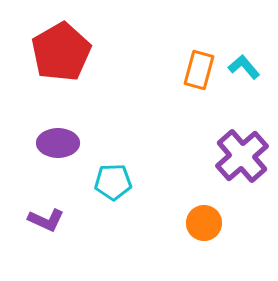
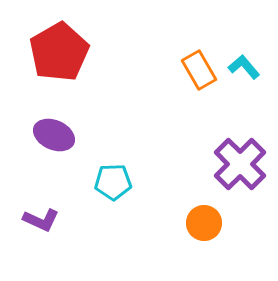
red pentagon: moved 2 px left
orange rectangle: rotated 45 degrees counterclockwise
purple ellipse: moved 4 px left, 8 px up; rotated 24 degrees clockwise
purple cross: moved 2 px left, 8 px down; rotated 4 degrees counterclockwise
purple L-shape: moved 5 px left
